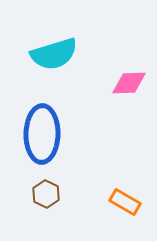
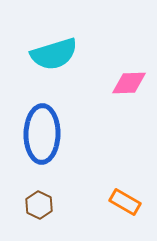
brown hexagon: moved 7 px left, 11 px down
